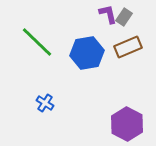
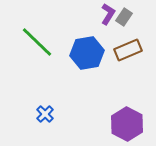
purple L-shape: rotated 45 degrees clockwise
brown rectangle: moved 3 px down
blue cross: moved 11 px down; rotated 12 degrees clockwise
